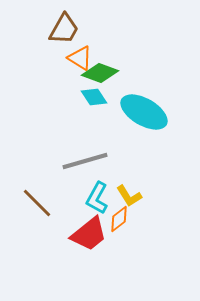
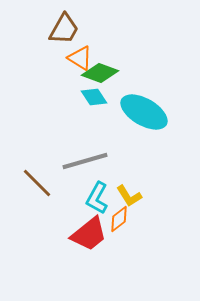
brown line: moved 20 px up
